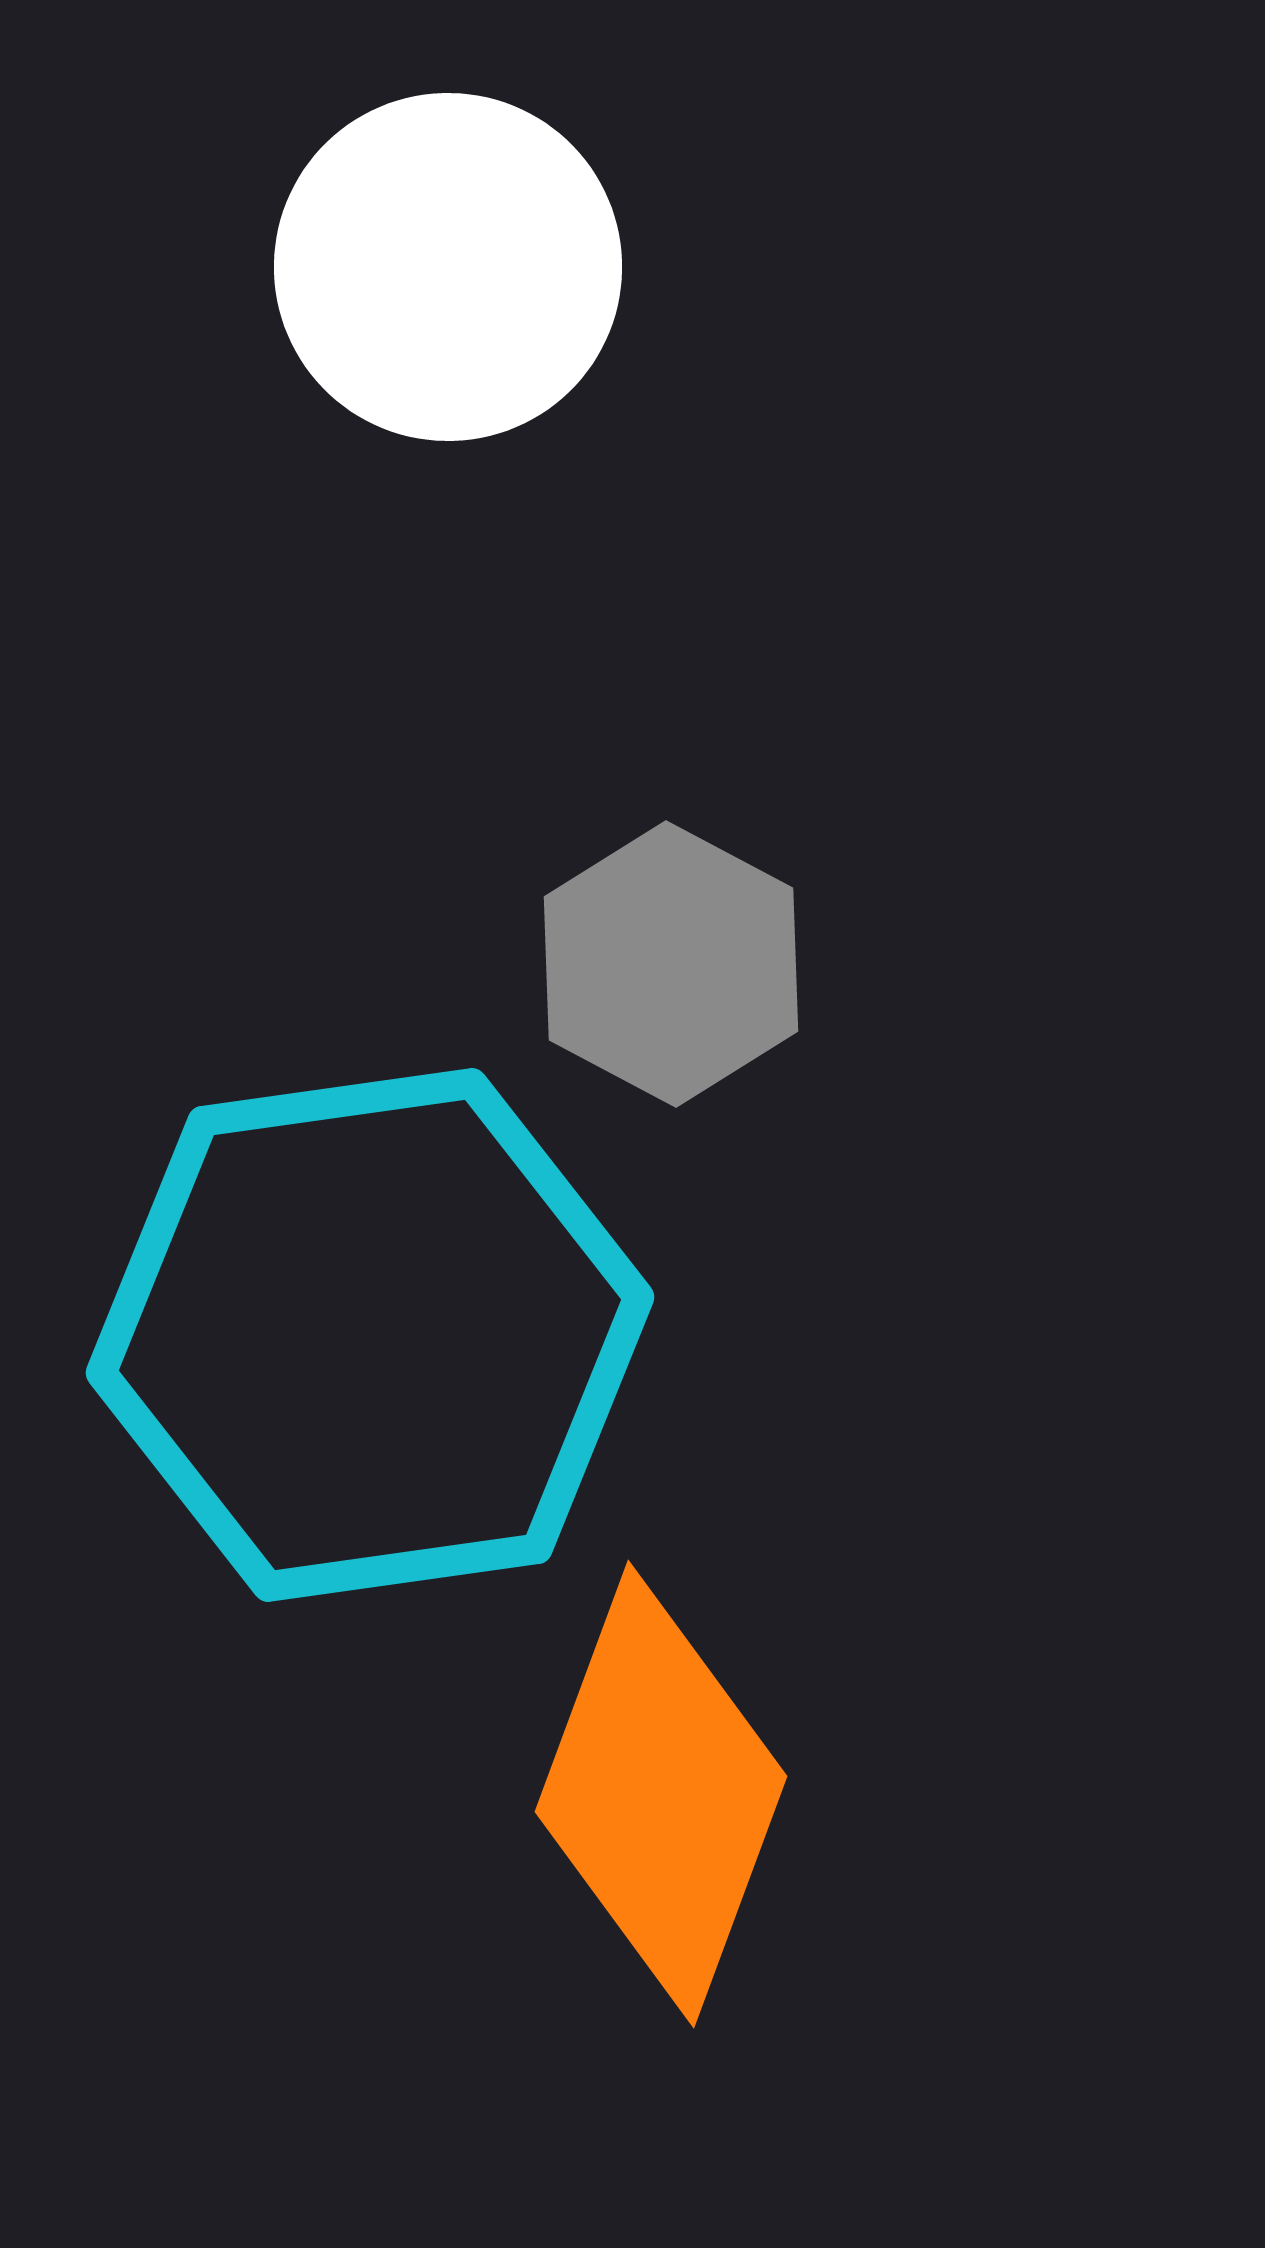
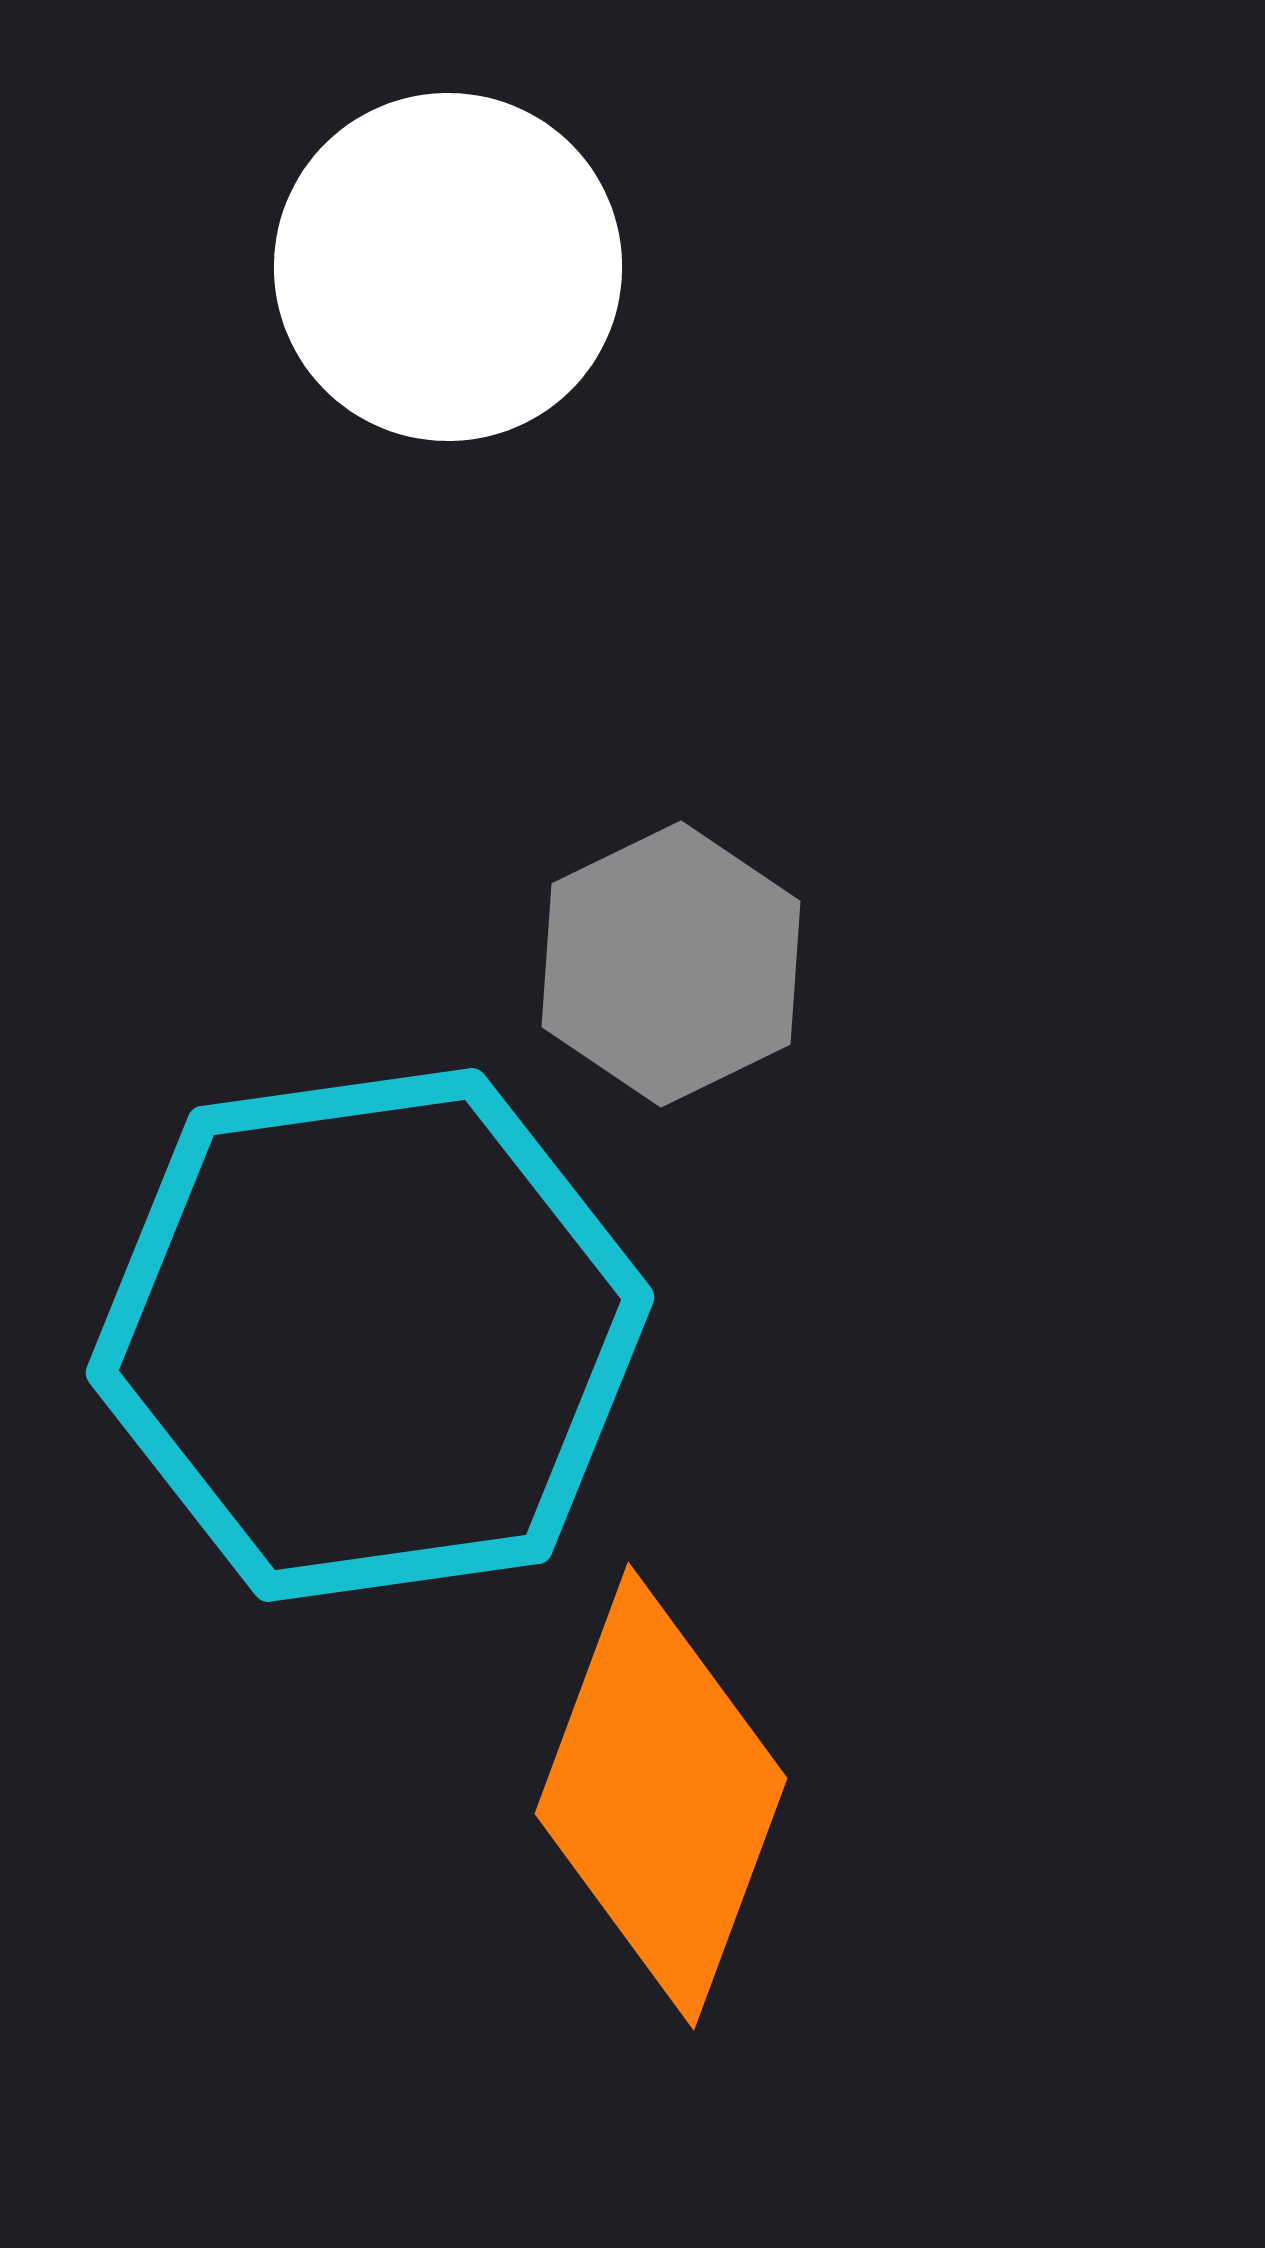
gray hexagon: rotated 6 degrees clockwise
orange diamond: moved 2 px down
